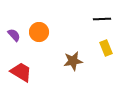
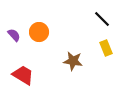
black line: rotated 48 degrees clockwise
brown star: rotated 18 degrees clockwise
red trapezoid: moved 2 px right, 3 px down
